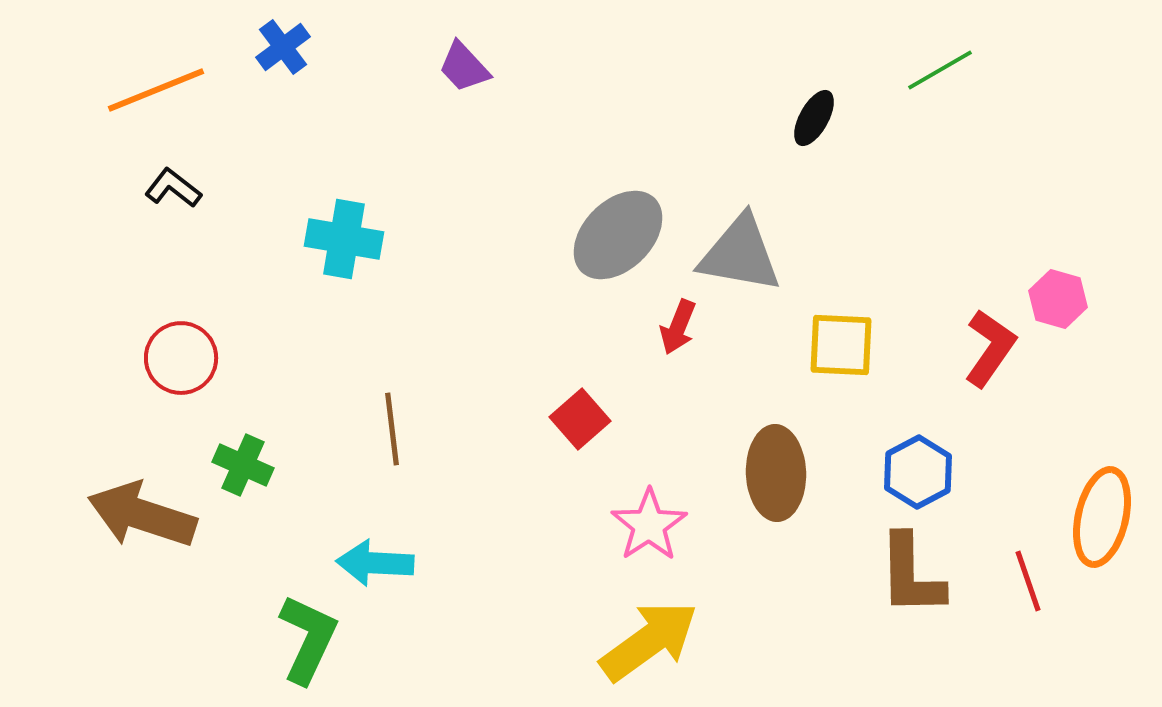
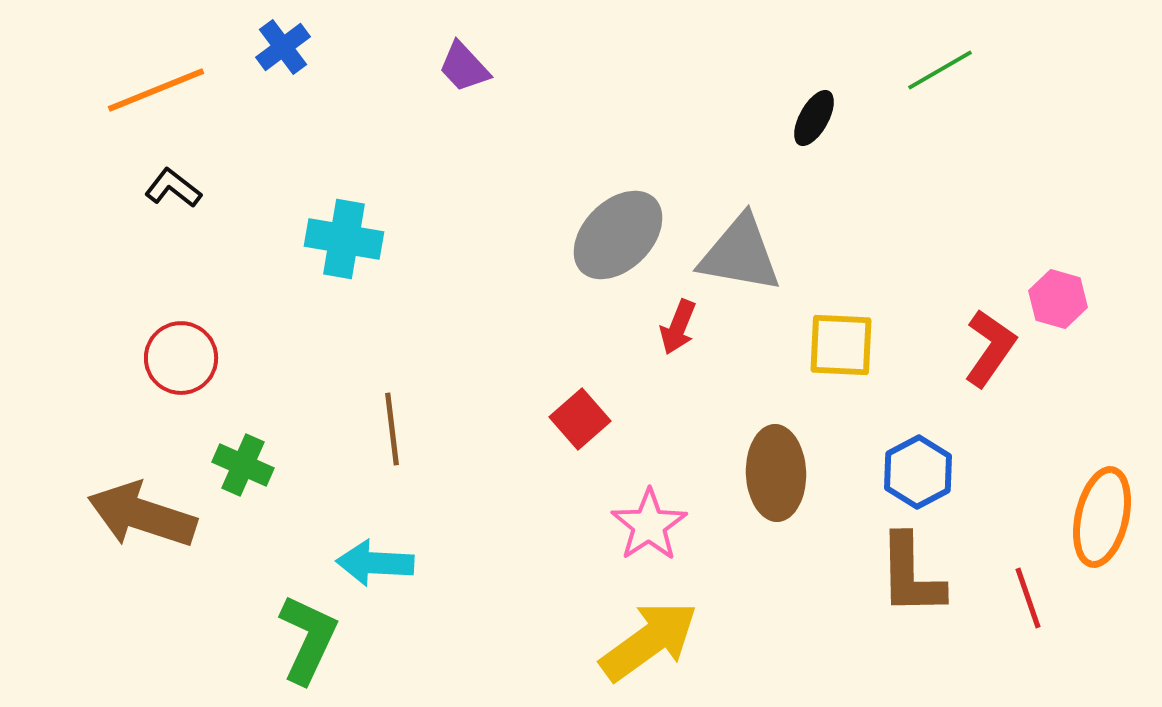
red line: moved 17 px down
